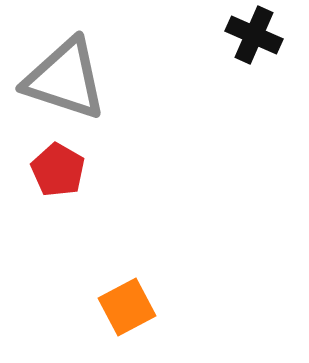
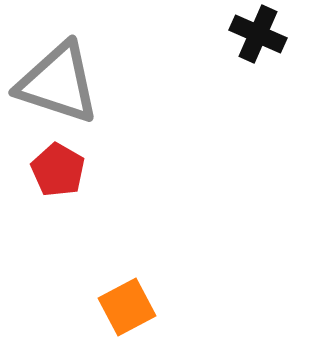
black cross: moved 4 px right, 1 px up
gray triangle: moved 7 px left, 4 px down
